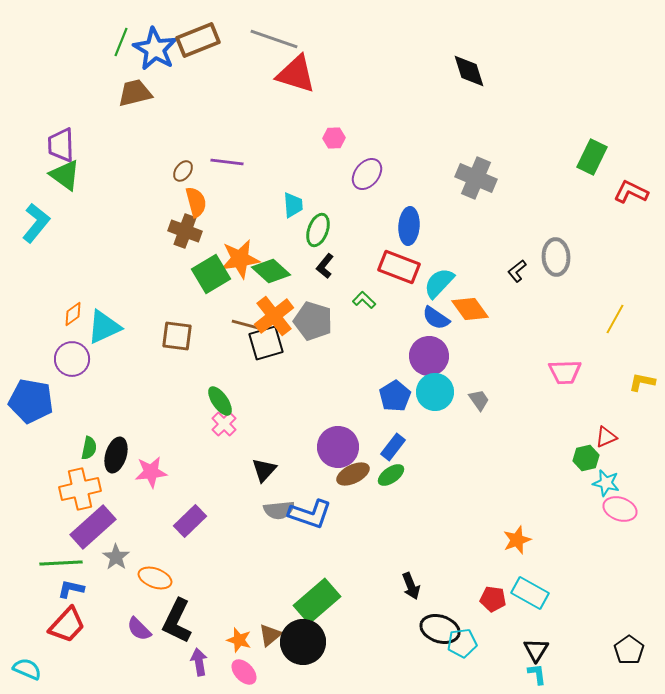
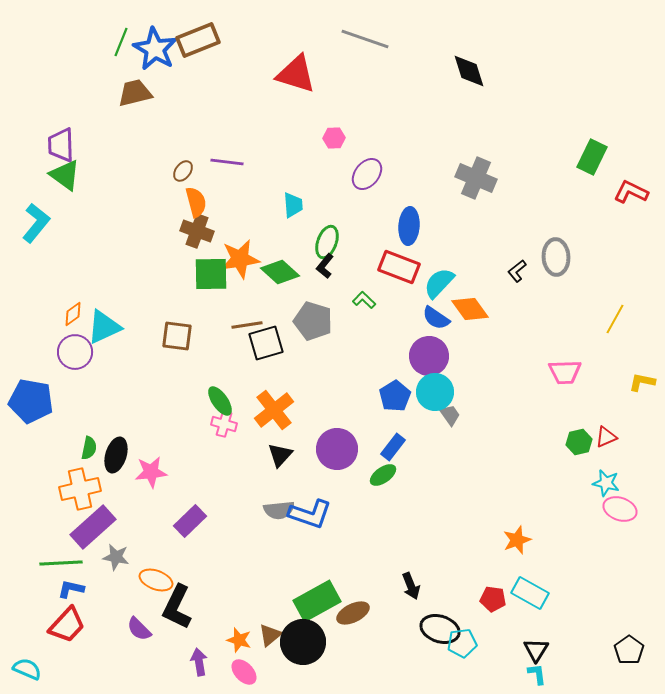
gray line at (274, 39): moved 91 px right
green ellipse at (318, 230): moved 9 px right, 12 px down
brown cross at (185, 231): moved 12 px right
green diamond at (271, 271): moved 9 px right, 1 px down
green square at (211, 274): rotated 30 degrees clockwise
orange cross at (274, 316): moved 94 px down
brown line at (247, 325): rotated 24 degrees counterclockwise
purple circle at (72, 359): moved 3 px right, 7 px up
gray trapezoid at (479, 400): moved 29 px left, 15 px down
pink cross at (224, 424): rotated 30 degrees counterclockwise
purple circle at (338, 447): moved 1 px left, 2 px down
green hexagon at (586, 458): moved 7 px left, 16 px up
black triangle at (264, 470): moved 16 px right, 15 px up
brown ellipse at (353, 474): moved 139 px down
green ellipse at (391, 475): moved 8 px left
gray star at (116, 557): rotated 24 degrees counterclockwise
orange ellipse at (155, 578): moved 1 px right, 2 px down
green rectangle at (317, 601): rotated 12 degrees clockwise
black L-shape at (177, 621): moved 14 px up
